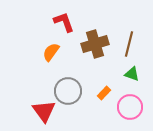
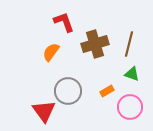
orange rectangle: moved 3 px right, 2 px up; rotated 16 degrees clockwise
